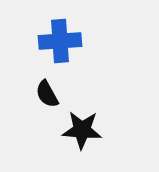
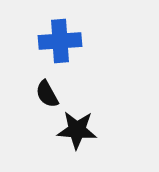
black star: moved 5 px left
